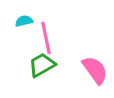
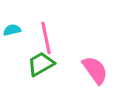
cyan semicircle: moved 12 px left, 9 px down
green trapezoid: moved 1 px left, 1 px up
